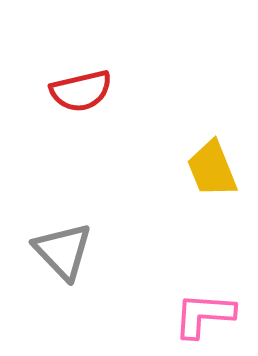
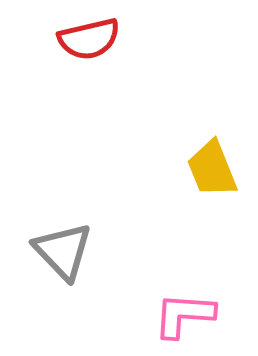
red semicircle: moved 8 px right, 52 px up
pink L-shape: moved 20 px left
